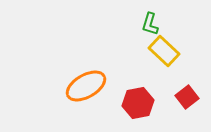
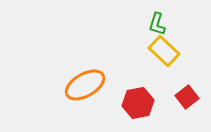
green L-shape: moved 7 px right
orange ellipse: moved 1 px left, 1 px up
